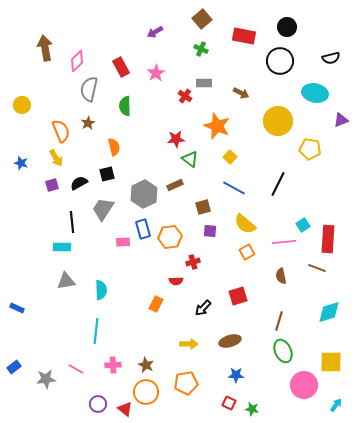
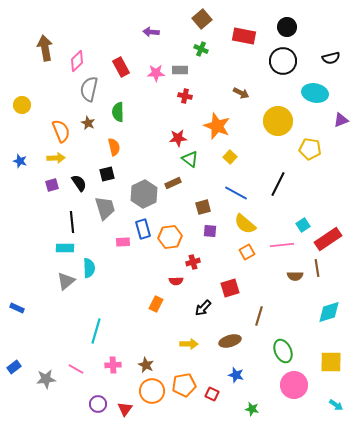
purple arrow at (155, 32): moved 4 px left; rotated 35 degrees clockwise
black circle at (280, 61): moved 3 px right
pink star at (156, 73): rotated 30 degrees clockwise
gray rectangle at (204, 83): moved 24 px left, 13 px up
red cross at (185, 96): rotated 24 degrees counterclockwise
green semicircle at (125, 106): moved 7 px left, 6 px down
brown star at (88, 123): rotated 16 degrees counterclockwise
red star at (176, 139): moved 2 px right, 1 px up
yellow arrow at (56, 158): rotated 60 degrees counterclockwise
blue star at (21, 163): moved 1 px left, 2 px up
black semicircle at (79, 183): rotated 84 degrees clockwise
brown rectangle at (175, 185): moved 2 px left, 2 px up
blue line at (234, 188): moved 2 px right, 5 px down
gray trapezoid at (103, 209): moved 2 px right, 1 px up; rotated 130 degrees clockwise
red rectangle at (328, 239): rotated 52 degrees clockwise
pink line at (284, 242): moved 2 px left, 3 px down
cyan rectangle at (62, 247): moved 3 px right, 1 px down
brown line at (317, 268): rotated 60 degrees clockwise
brown semicircle at (281, 276): moved 14 px right; rotated 77 degrees counterclockwise
gray triangle at (66, 281): rotated 30 degrees counterclockwise
cyan semicircle at (101, 290): moved 12 px left, 22 px up
red square at (238, 296): moved 8 px left, 8 px up
brown line at (279, 321): moved 20 px left, 5 px up
cyan line at (96, 331): rotated 10 degrees clockwise
blue star at (236, 375): rotated 14 degrees clockwise
orange pentagon at (186, 383): moved 2 px left, 2 px down
pink circle at (304, 385): moved 10 px left
orange circle at (146, 392): moved 6 px right, 1 px up
red square at (229, 403): moved 17 px left, 9 px up
cyan arrow at (336, 405): rotated 88 degrees clockwise
red triangle at (125, 409): rotated 28 degrees clockwise
